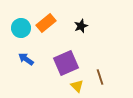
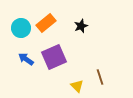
purple square: moved 12 px left, 6 px up
